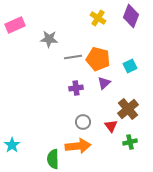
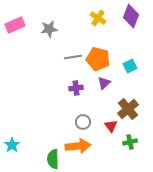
gray star: moved 10 px up; rotated 12 degrees counterclockwise
